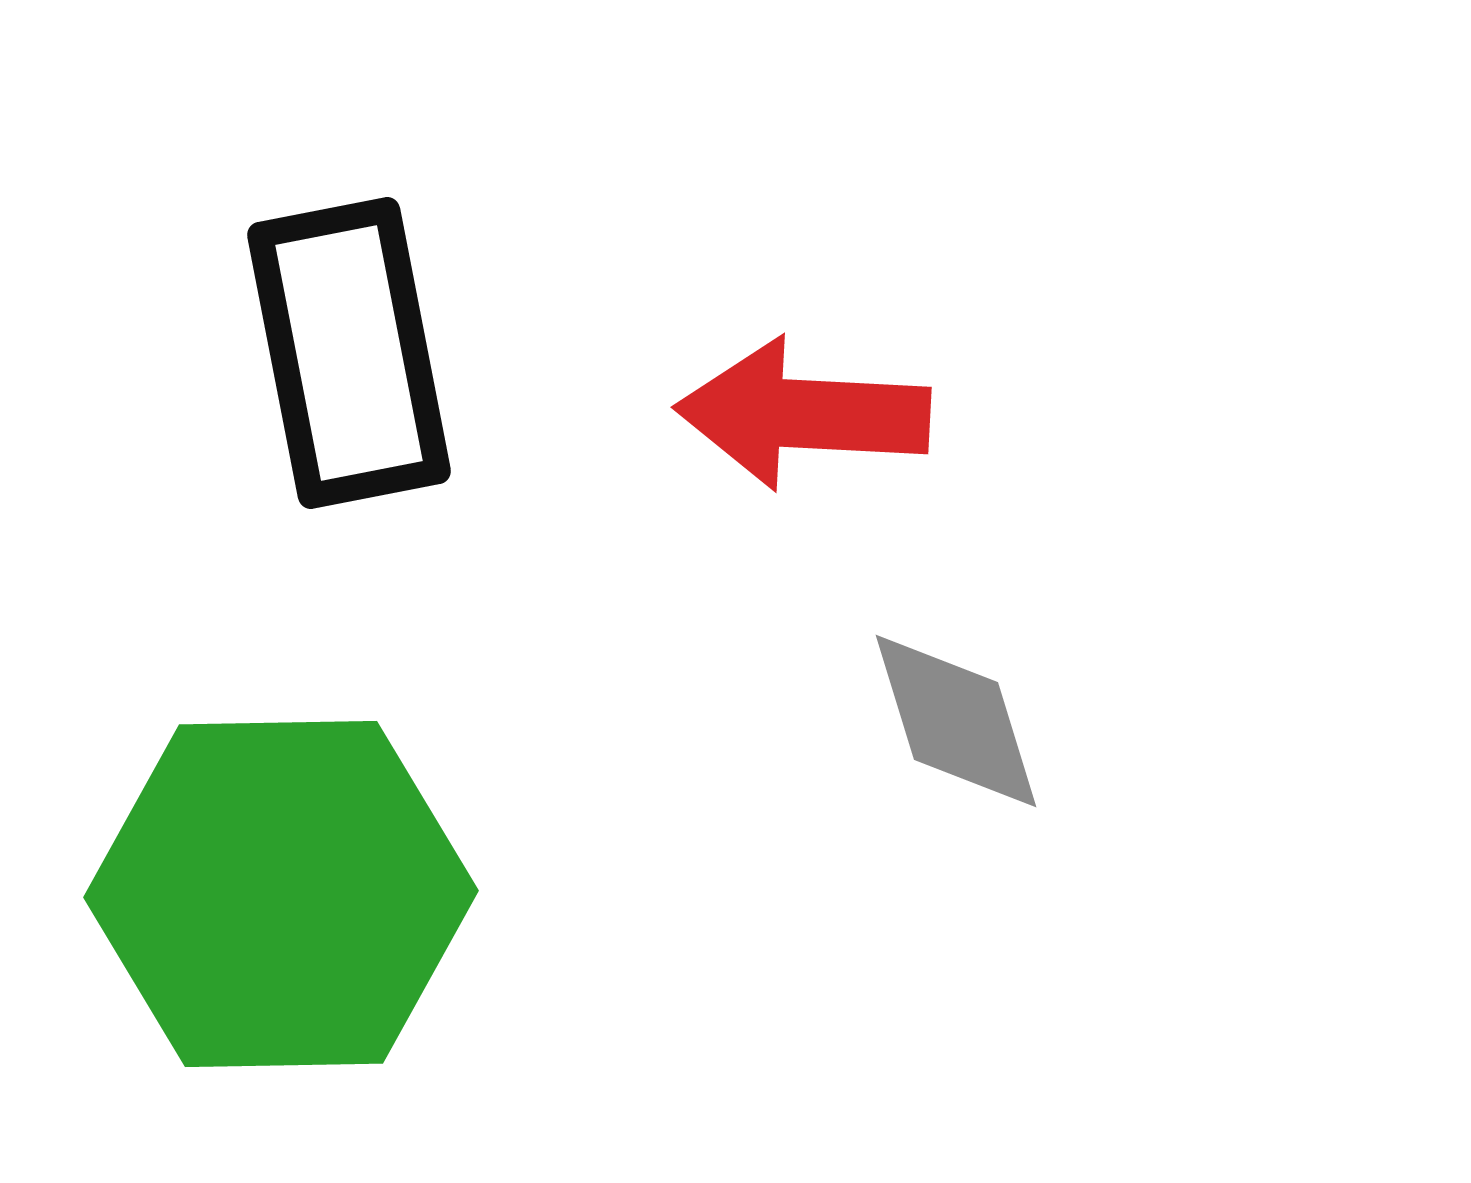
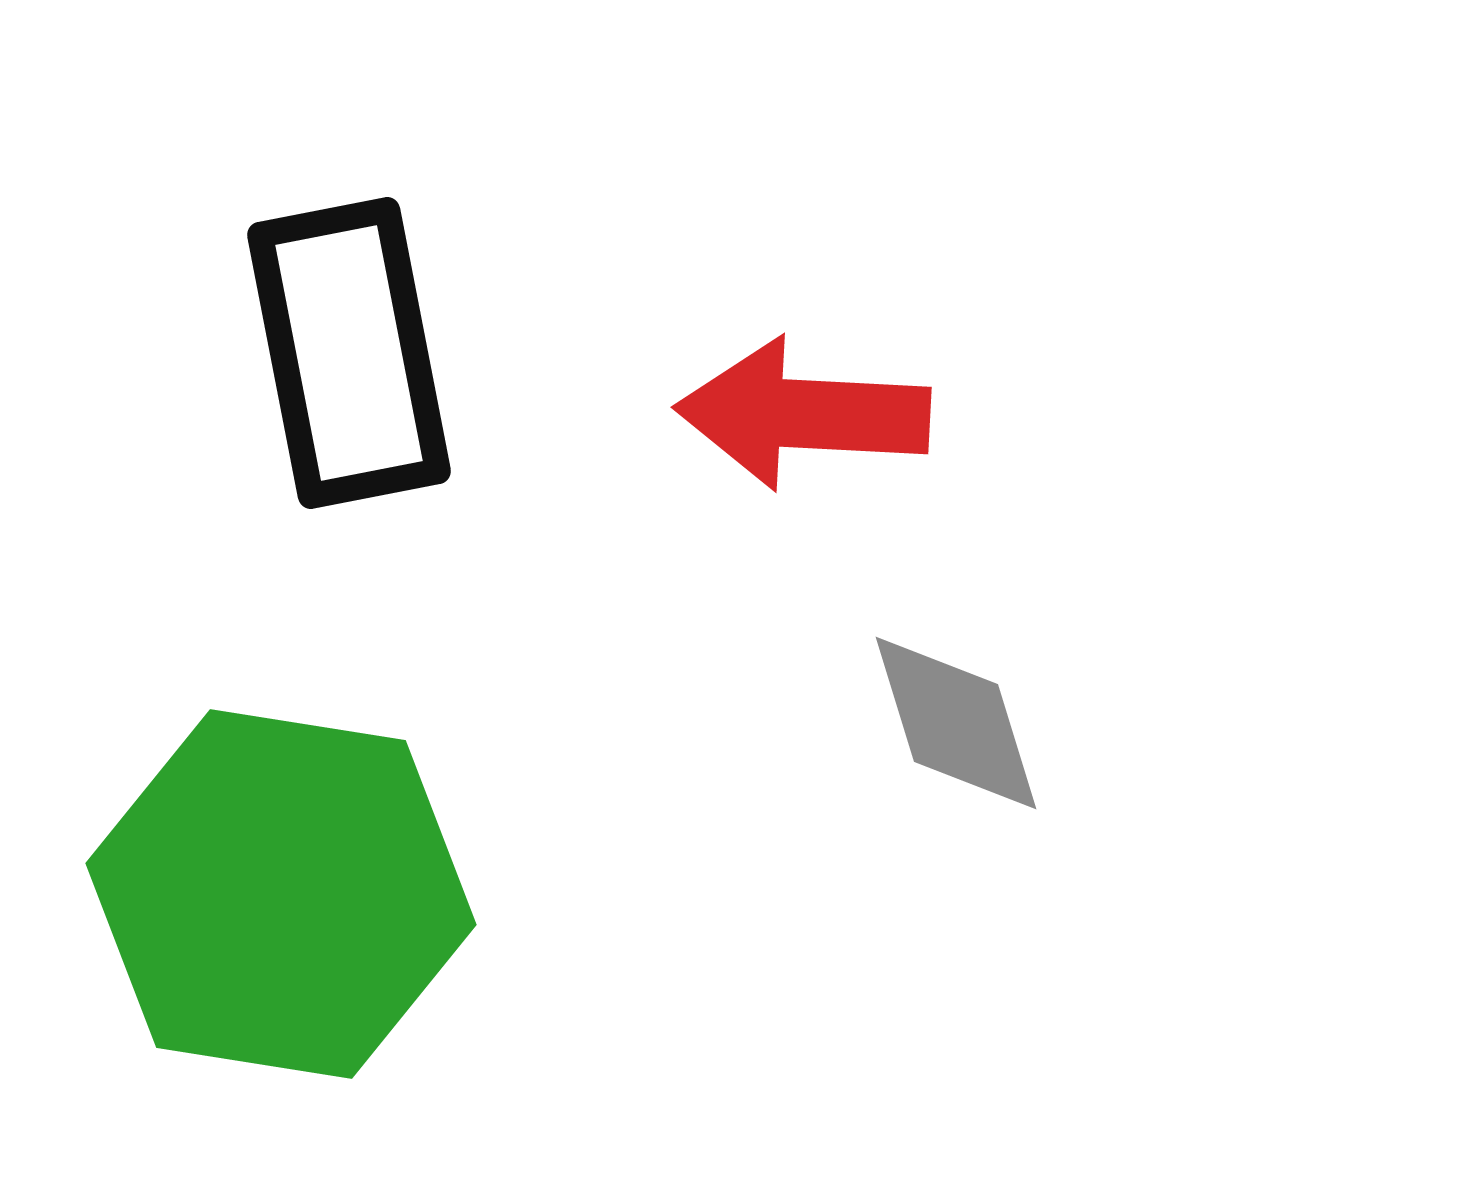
gray diamond: moved 2 px down
green hexagon: rotated 10 degrees clockwise
